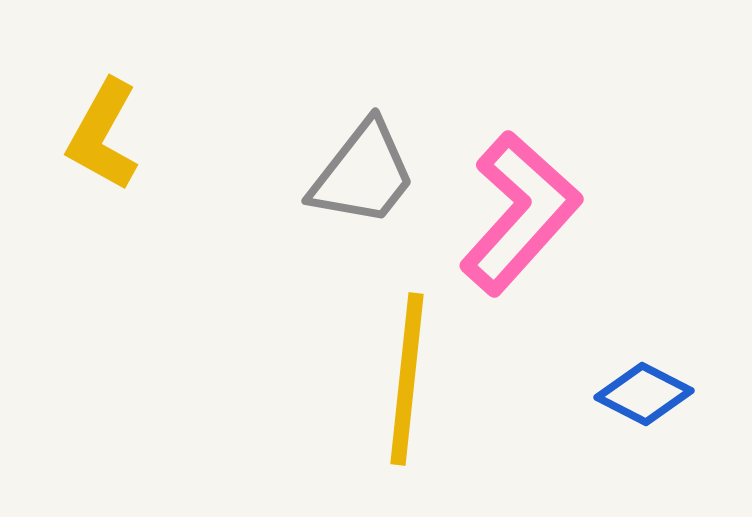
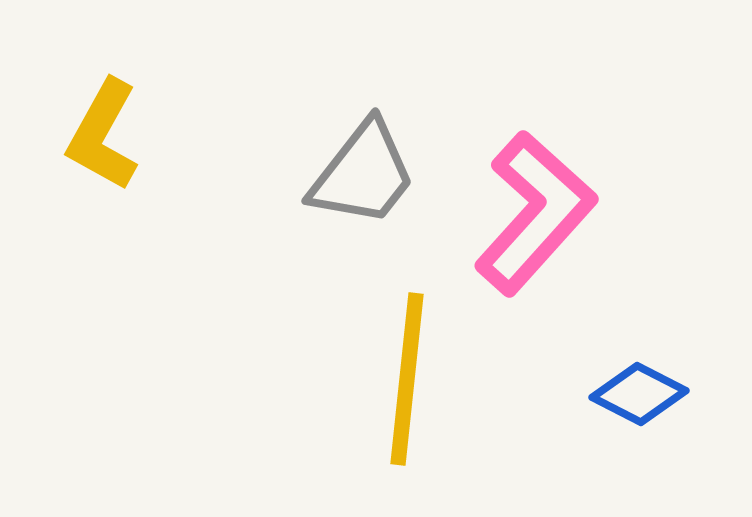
pink L-shape: moved 15 px right
blue diamond: moved 5 px left
